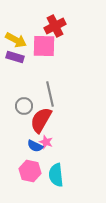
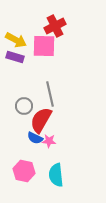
pink star: moved 3 px right, 1 px up; rotated 16 degrees counterclockwise
blue semicircle: moved 8 px up
pink hexagon: moved 6 px left
